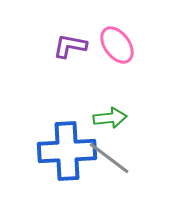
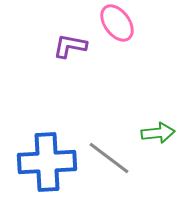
pink ellipse: moved 22 px up
green arrow: moved 48 px right, 15 px down
blue cross: moved 20 px left, 11 px down
